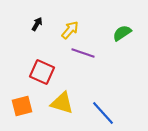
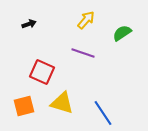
black arrow: moved 8 px left; rotated 40 degrees clockwise
yellow arrow: moved 16 px right, 10 px up
orange square: moved 2 px right
blue line: rotated 8 degrees clockwise
